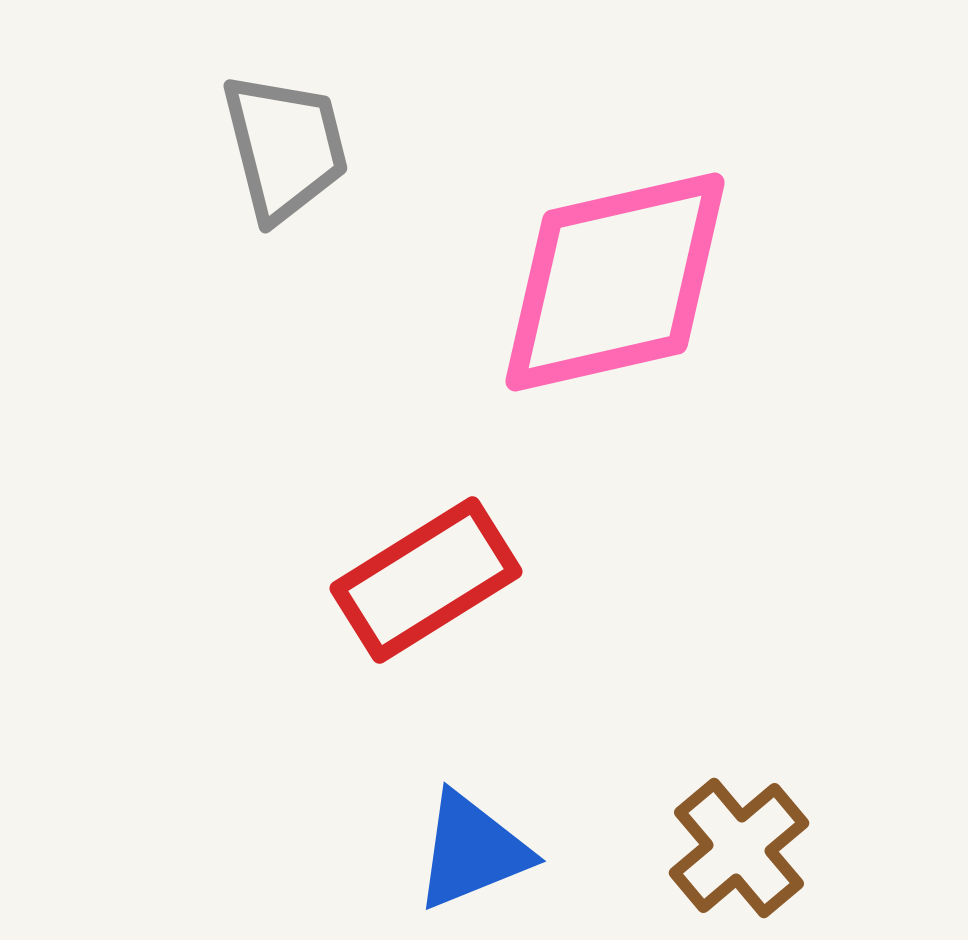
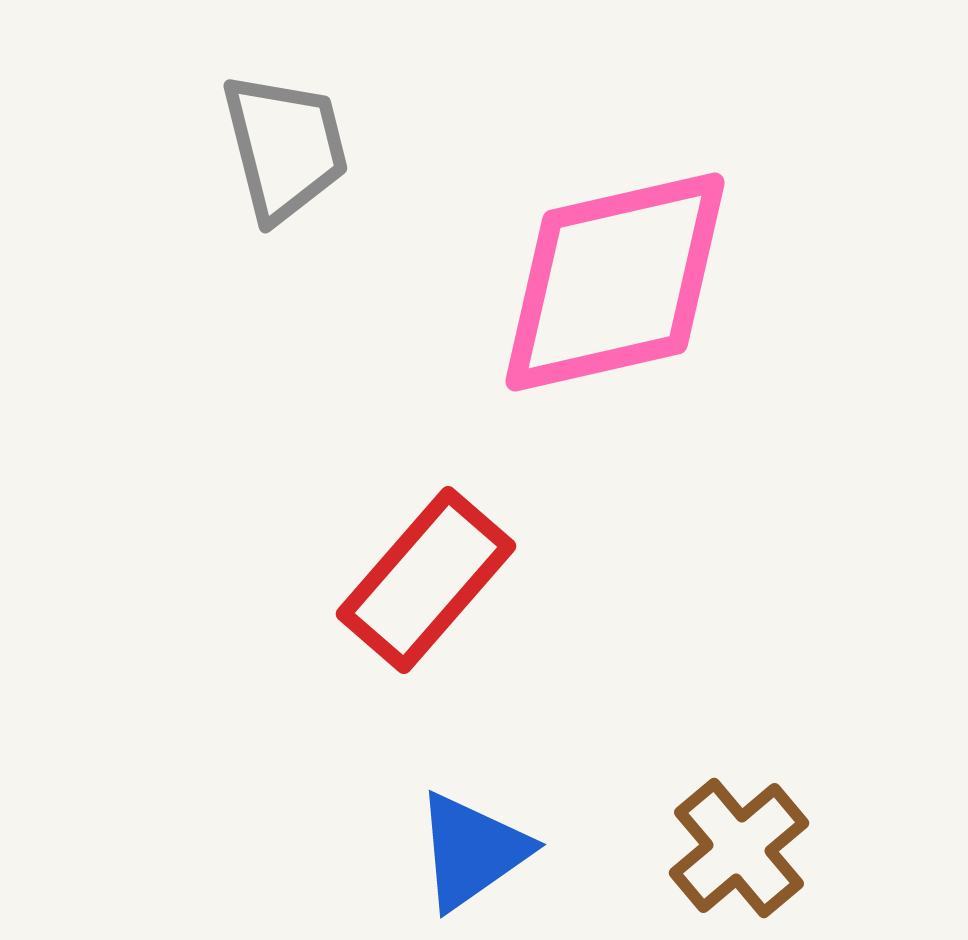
red rectangle: rotated 17 degrees counterclockwise
blue triangle: rotated 13 degrees counterclockwise
